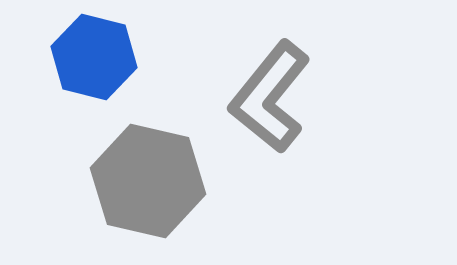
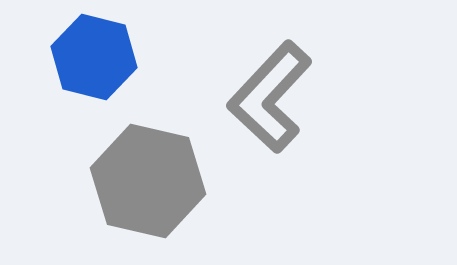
gray L-shape: rotated 4 degrees clockwise
